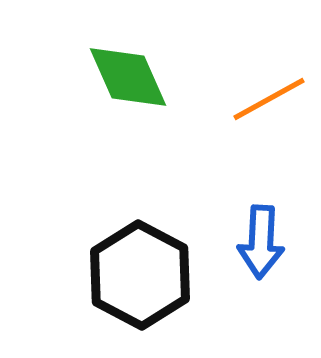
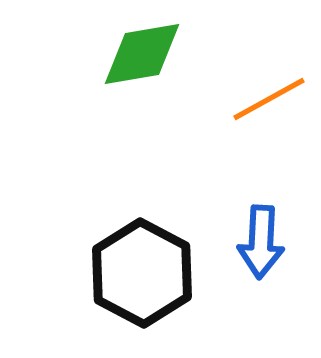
green diamond: moved 14 px right, 23 px up; rotated 76 degrees counterclockwise
black hexagon: moved 2 px right, 2 px up
